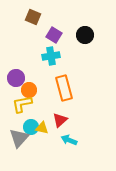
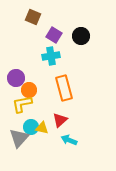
black circle: moved 4 px left, 1 px down
